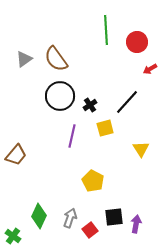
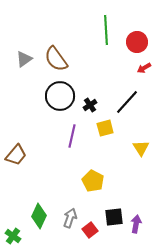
red arrow: moved 6 px left, 1 px up
yellow triangle: moved 1 px up
